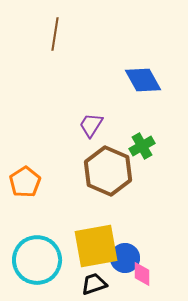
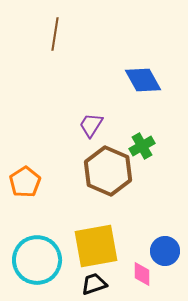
blue circle: moved 40 px right, 7 px up
